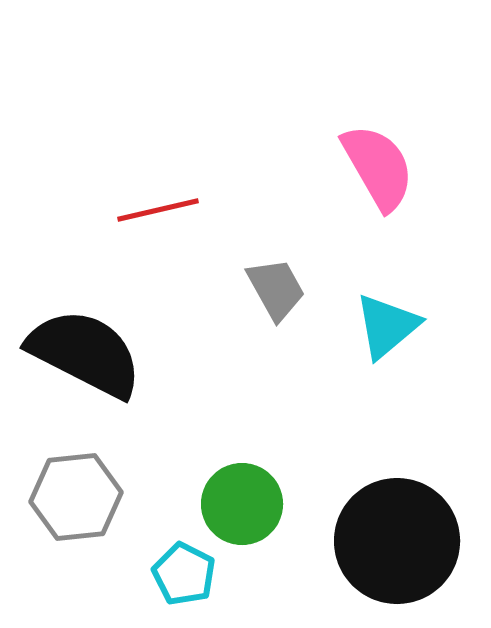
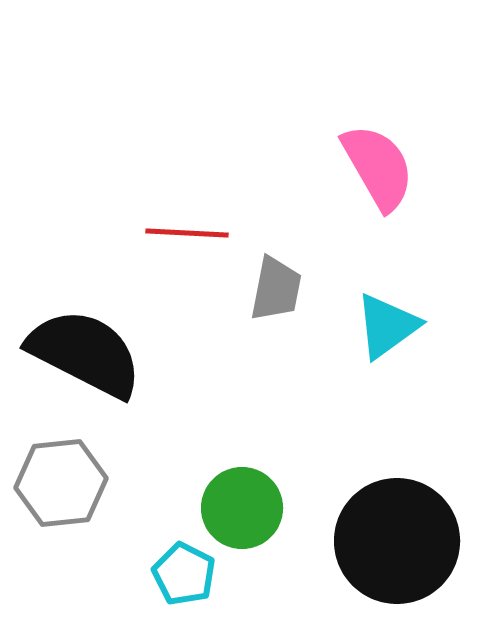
red line: moved 29 px right, 23 px down; rotated 16 degrees clockwise
gray trapezoid: rotated 40 degrees clockwise
cyan triangle: rotated 4 degrees clockwise
gray hexagon: moved 15 px left, 14 px up
green circle: moved 4 px down
